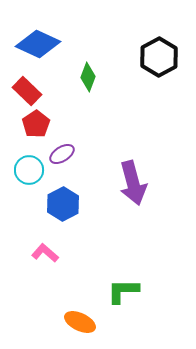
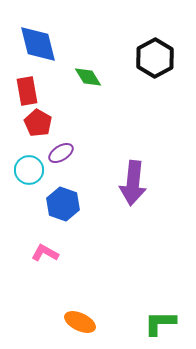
blue diamond: rotated 51 degrees clockwise
black hexagon: moved 4 px left, 1 px down
green diamond: rotated 52 degrees counterclockwise
red rectangle: rotated 36 degrees clockwise
red pentagon: moved 2 px right, 1 px up; rotated 8 degrees counterclockwise
purple ellipse: moved 1 px left, 1 px up
purple arrow: rotated 21 degrees clockwise
blue hexagon: rotated 12 degrees counterclockwise
pink L-shape: rotated 12 degrees counterclockwise
green L-shape: moved 37 px right, 32 px down
